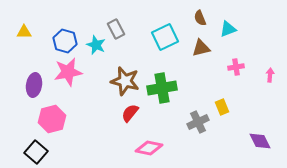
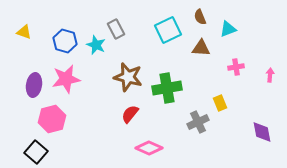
brown semicircle: moved 1 px up
yellow triangle: rotated 21 degrees clockwise
cyan square: moved 3 px right, 7 px up
brown triangle: rotated 18 degrees clockwise
pink star: moved 2 px left, 7 px down
brown star: moved 3 px right, 4 px up
green cross: moved 5 px right
yellow rectangle: moved 2 px left, 4 px up
red semicircle: moved 1 px down
purple diamond: moved 2 px right, 9 px up; rotated 15 degrees clockwise
pink diamond: rotated 12 degrees clockwise
